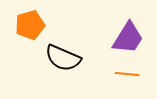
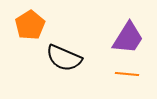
orange pentagon: rotated 16 degrees counterclockwise
black semicircle: moved 1 px right
